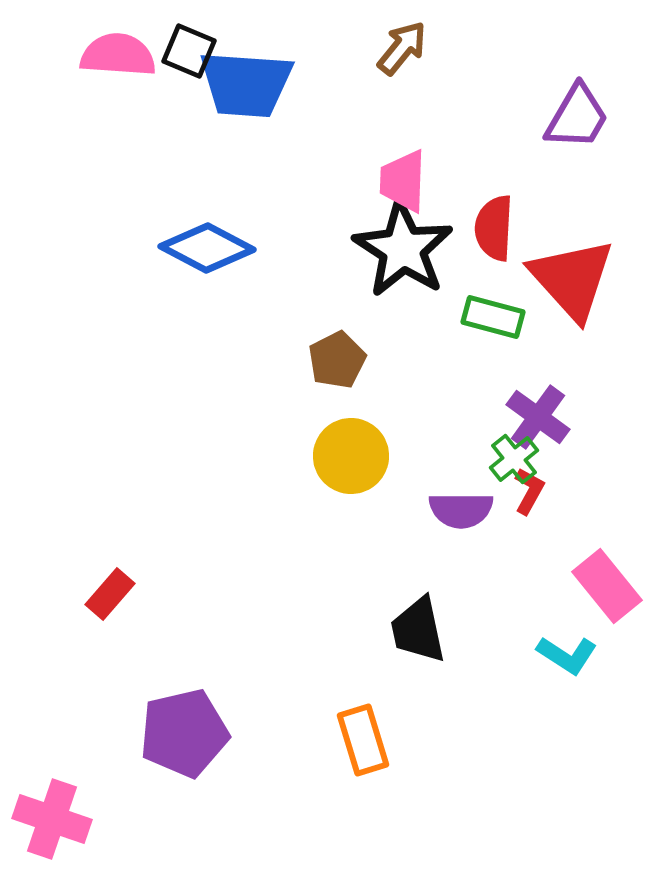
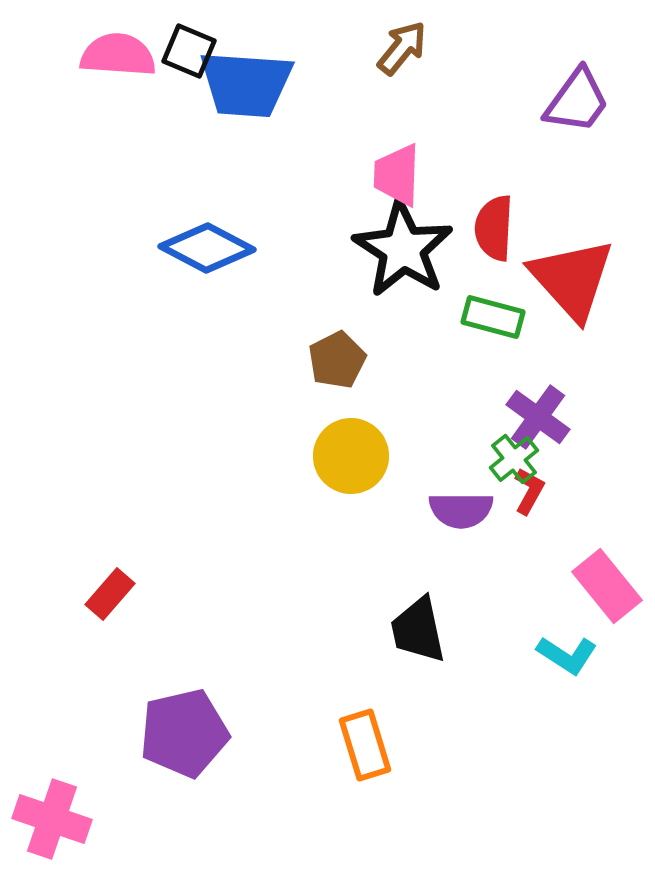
purple trapezoid: moved 16 px up; rotated 6 degrees clockwise
pink trapezoid: moved 6 px left, 6 px up
orange rectangle: moved 2 px right, 5 px down
